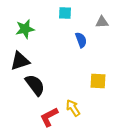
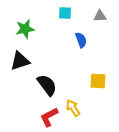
gray triangle: moved 2 px left, 6 px up
black semicircle: moved 12 px right
